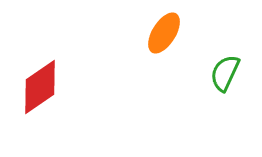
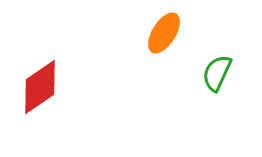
green semicircle: moved 8 px left
